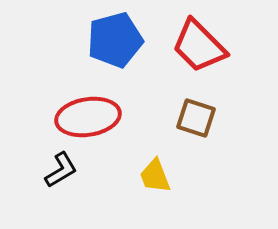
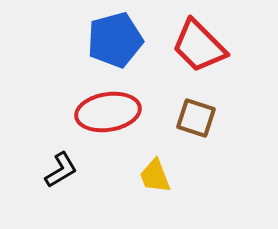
red ellipse: moved 20 px right, 5 px up
